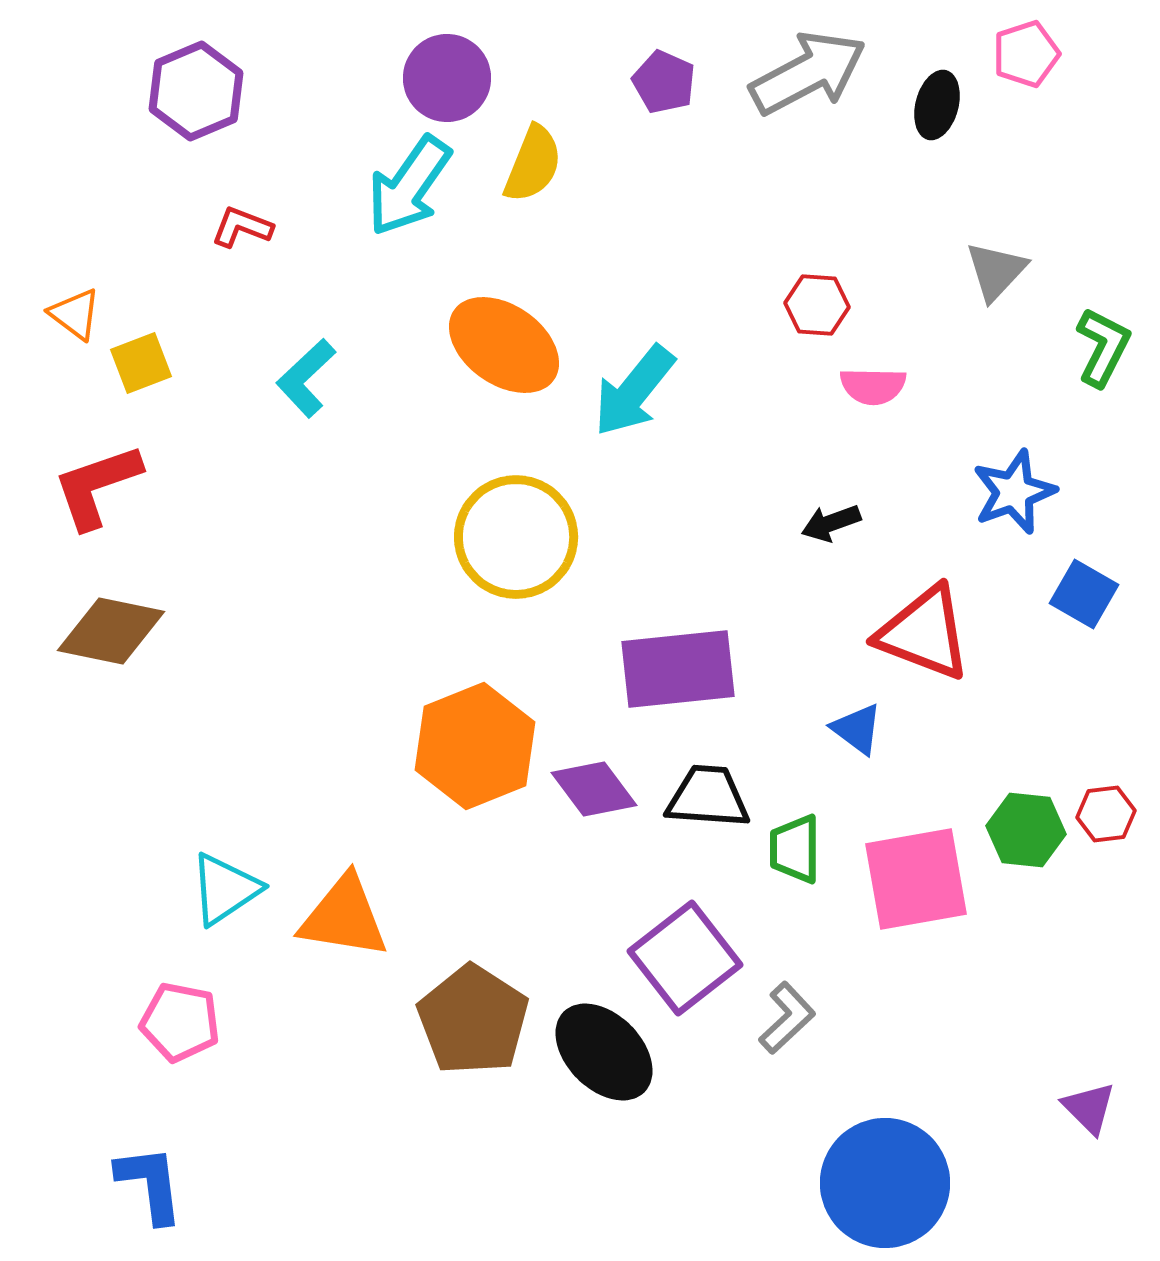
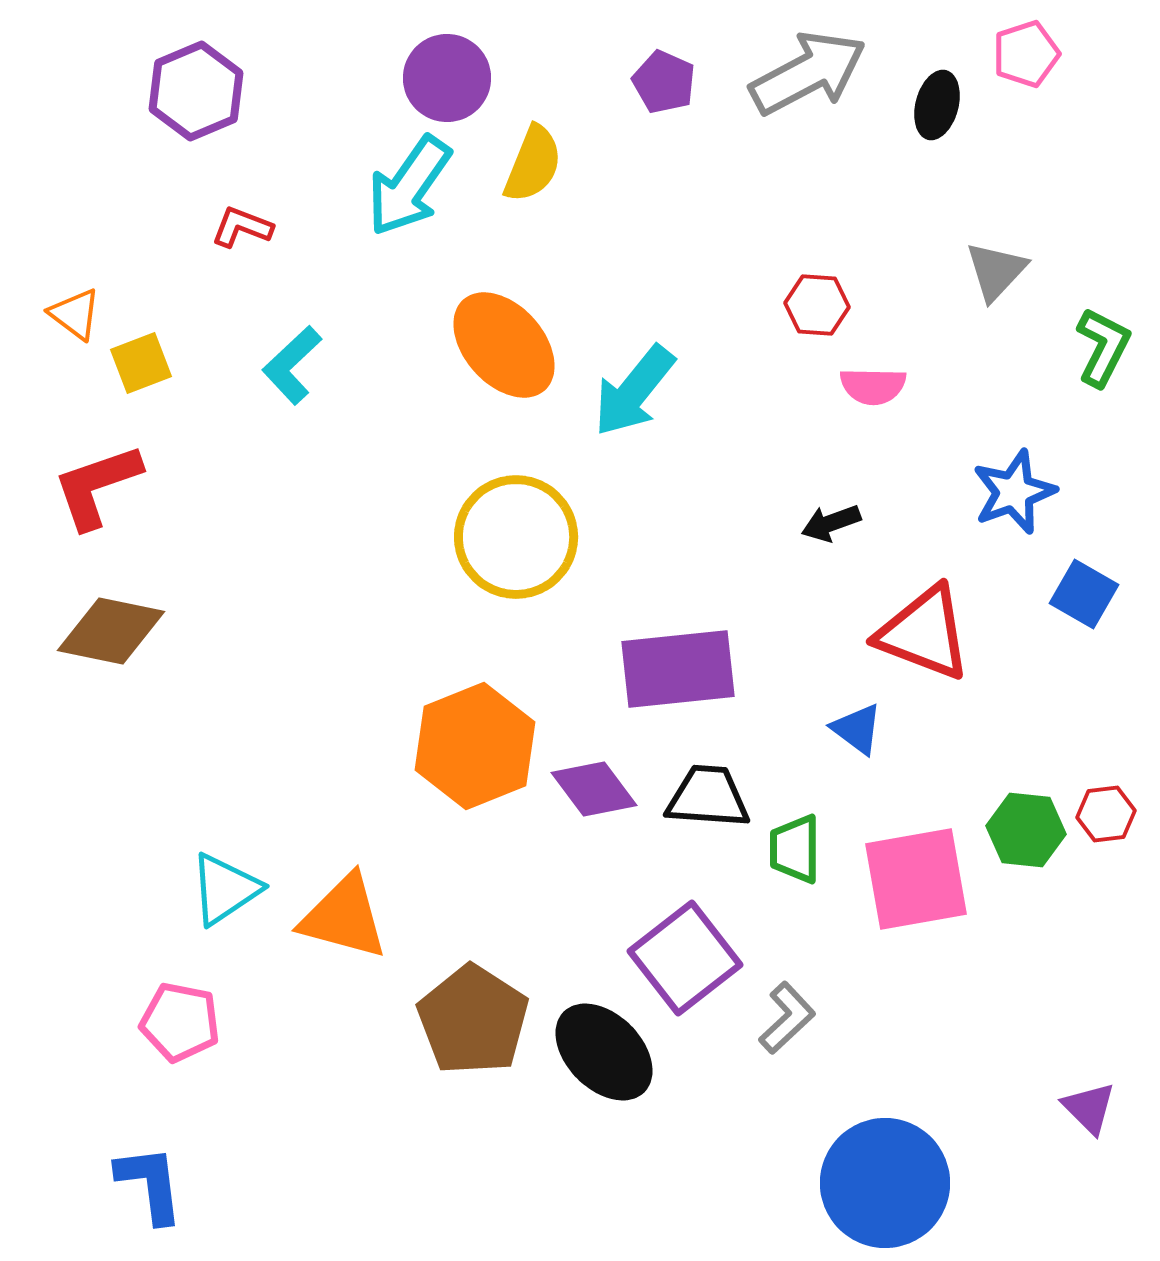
orange ellipse at (504, 345): rotated 13 degrees clockwise
cyan L-shape at (306, 378): moved 14 px left, 13 px up
orange triangle at (344, 917): rotated 6 degrees clockwise
